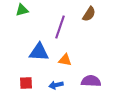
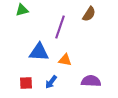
blue arrow: moved 5 px left, 3 px up; rotated 40 degrees counterclockwise
